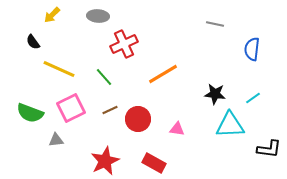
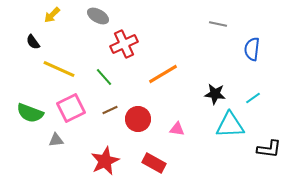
gray ellipse: rotated 25 degrees clockwise
gray line: moved 3 px right
